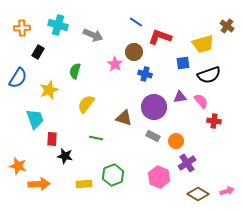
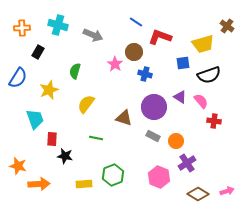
purple triangle: rotated 40 degrees clockwise
